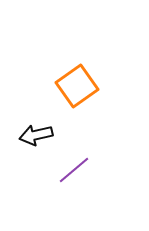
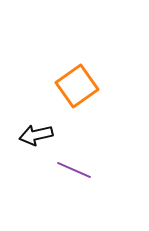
purple line: rotated 64 degrees clockwise
